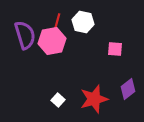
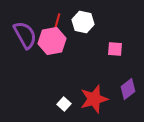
purple semicircle: rotated 12 degrees counterclockwise
white square: moved 6 px right, 4 px down
